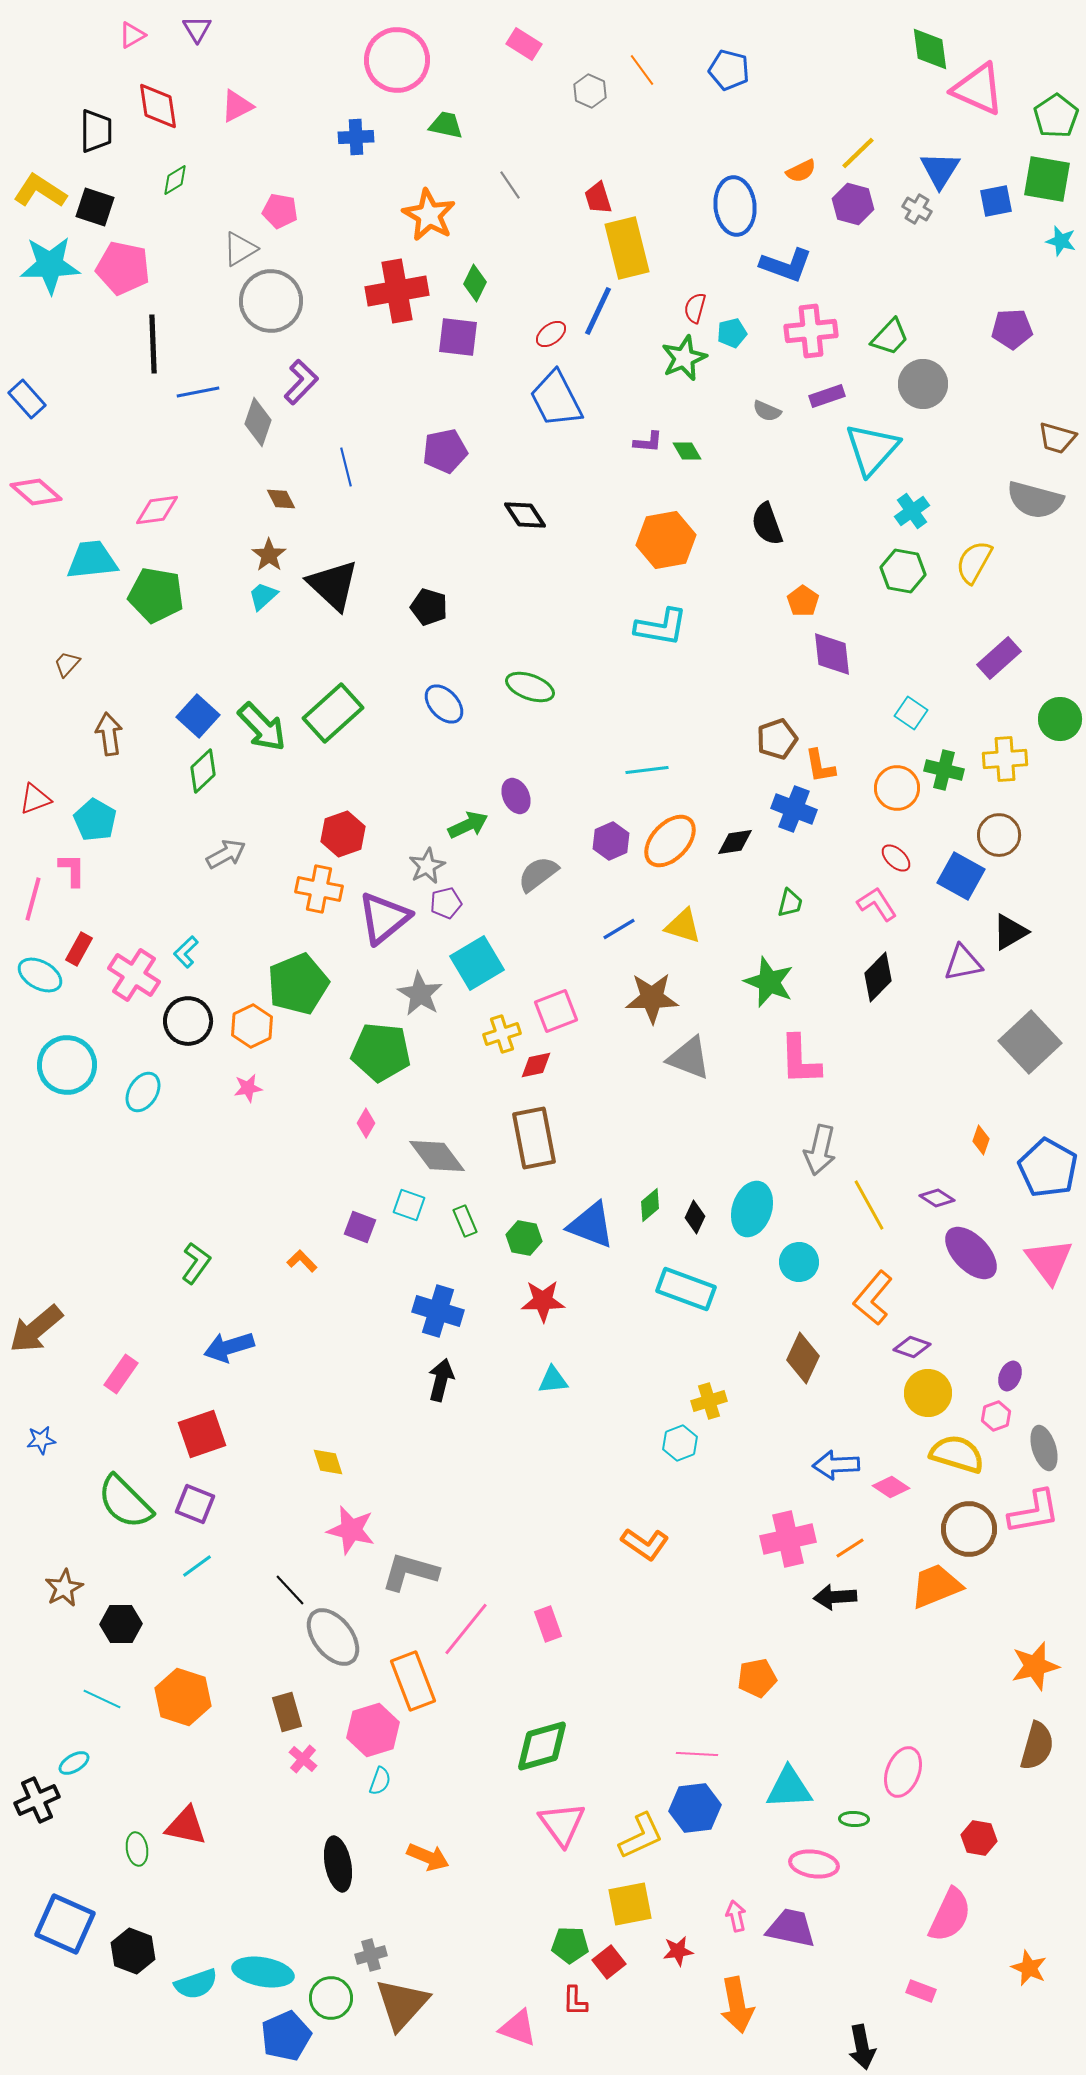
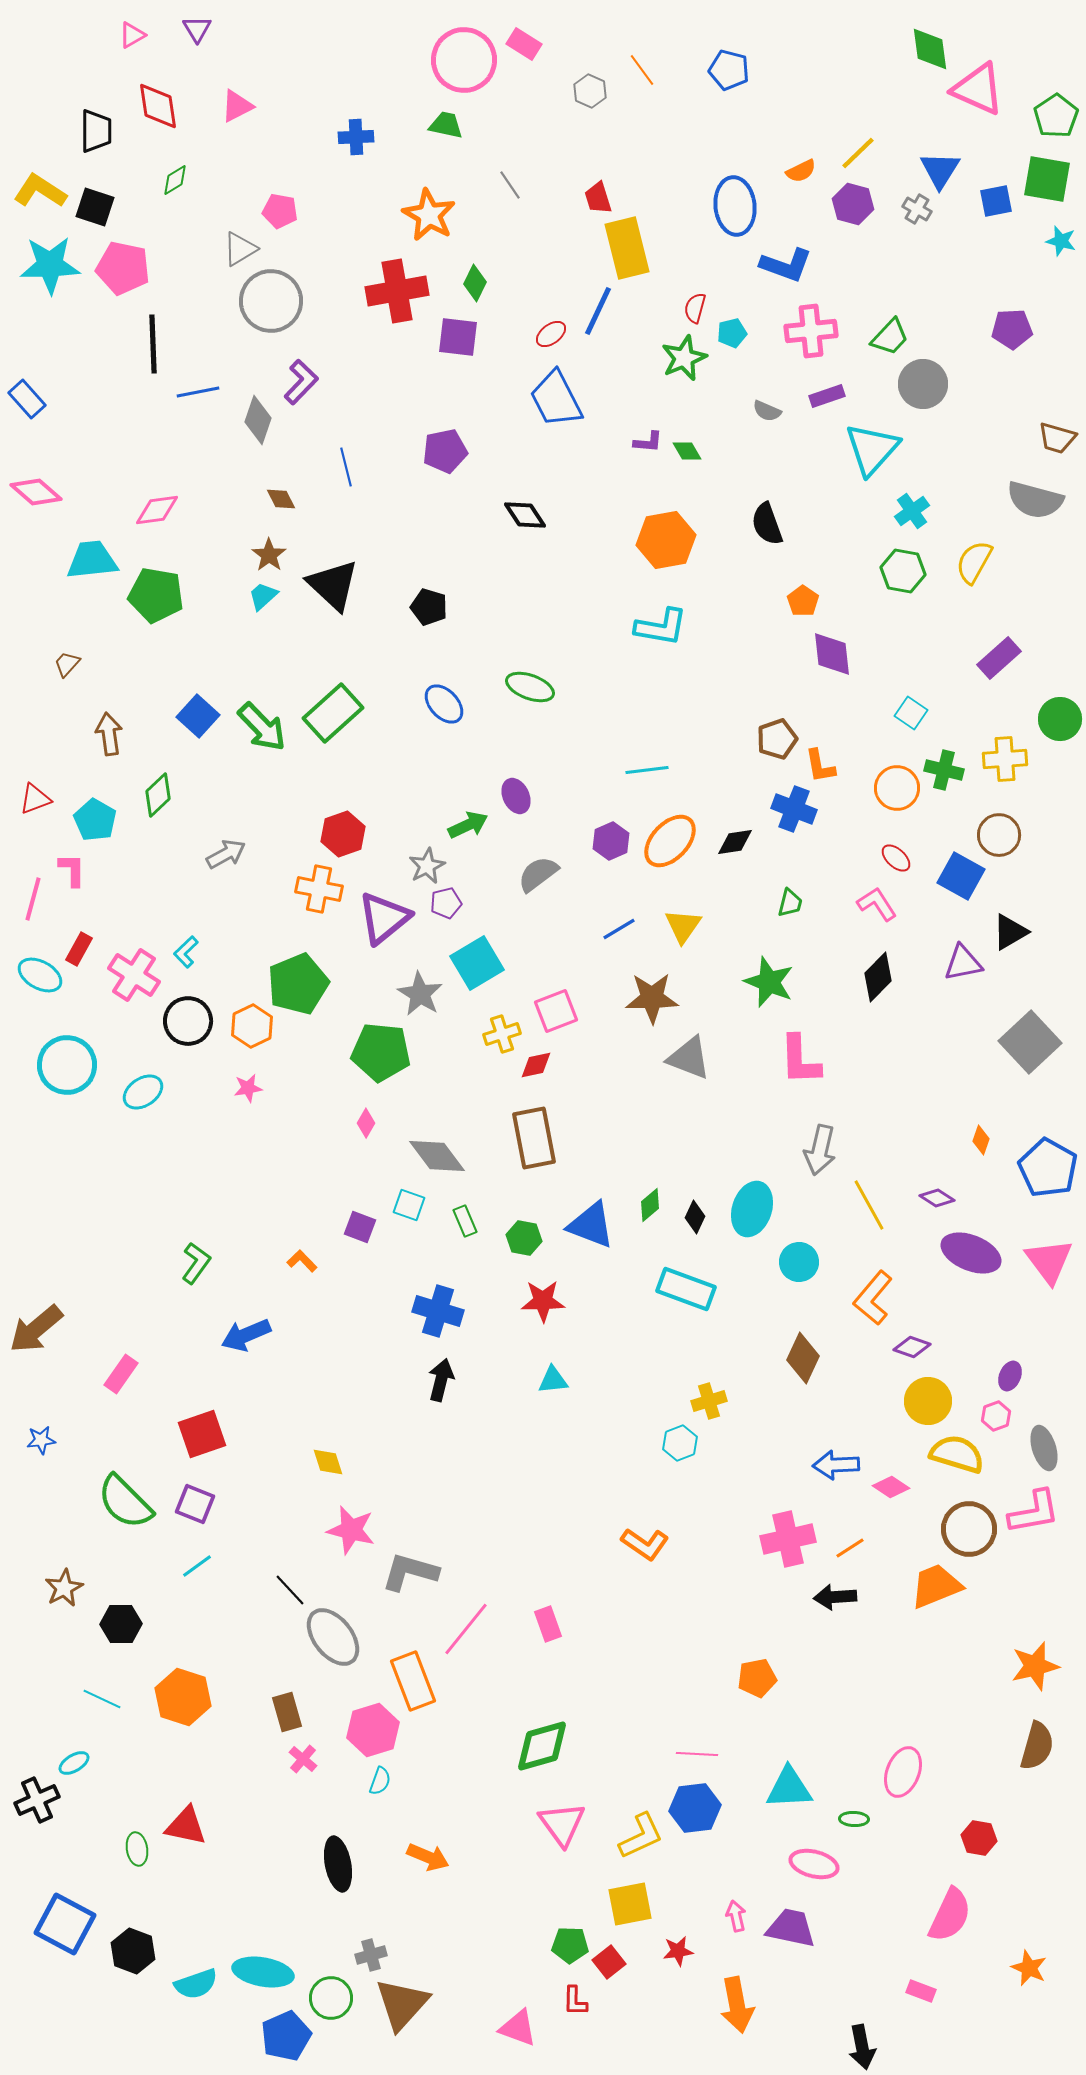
pink circle at (397, 60): moved 67 px right
gray diamond at (258, 422): moved 2 px up
green diamond at (203, 771): moved 45 px left, 24 px down
yellow triangle at (683, 926): rotated 48 degrees clockwise
cyan ellipse at (143, 1092): rotated 24 degrees clockwise
purple ellipse at (971, 1253): rotated 24 degrees counterclockwise
blue arrow at (229, 1347): moved 17 px right, 12 px up; rotated 6 degrees counterclockwise
yellow circle at (928, 1393): moved 8 px down
pink ellipse at (814, 1864): rotated 6 degrees clockwise
blue square at (65, 1924): rotated 4 degrees clockwise
